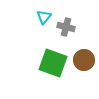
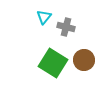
green square: rotated 12 degrees clockwise
